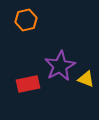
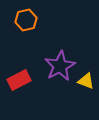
yellow triangle: moved 2 px down
red rectangle: moved 9 px left, 4 px up; rotated 15 degrees counterclockwise
